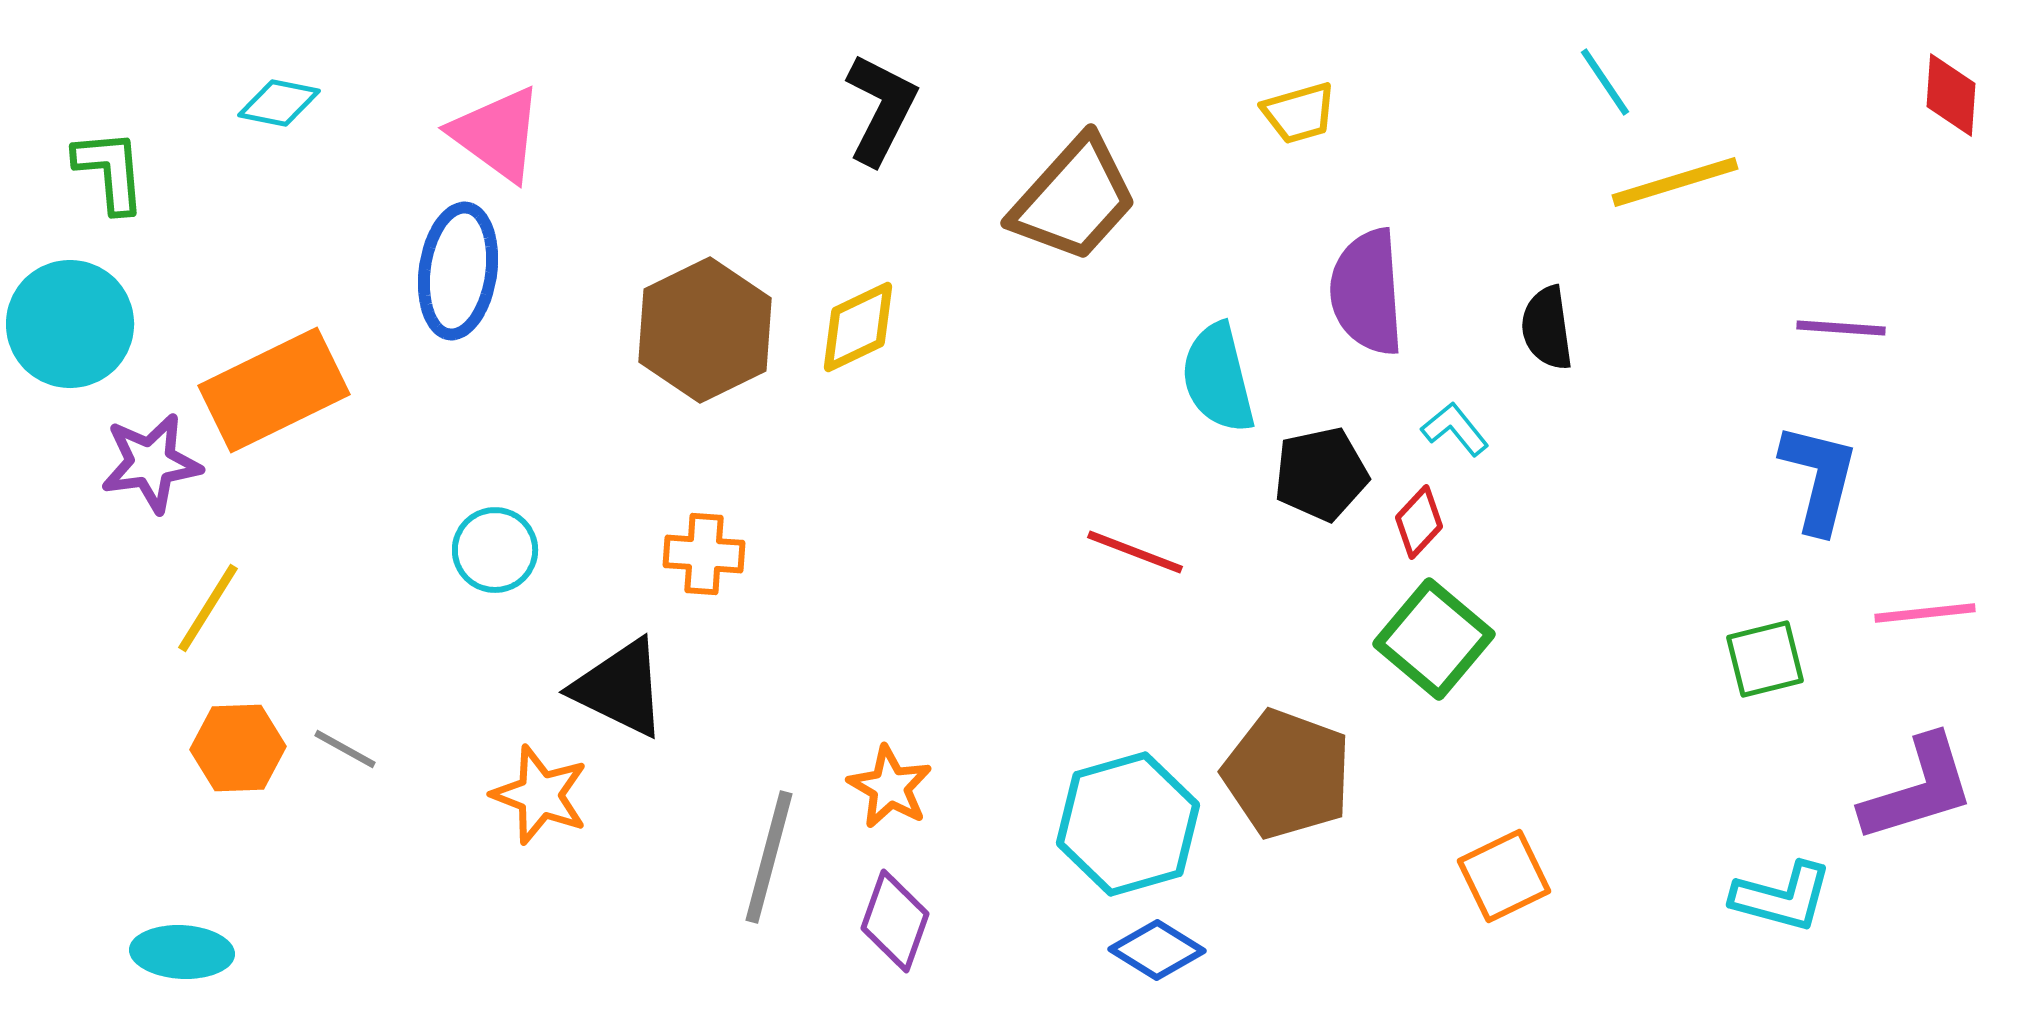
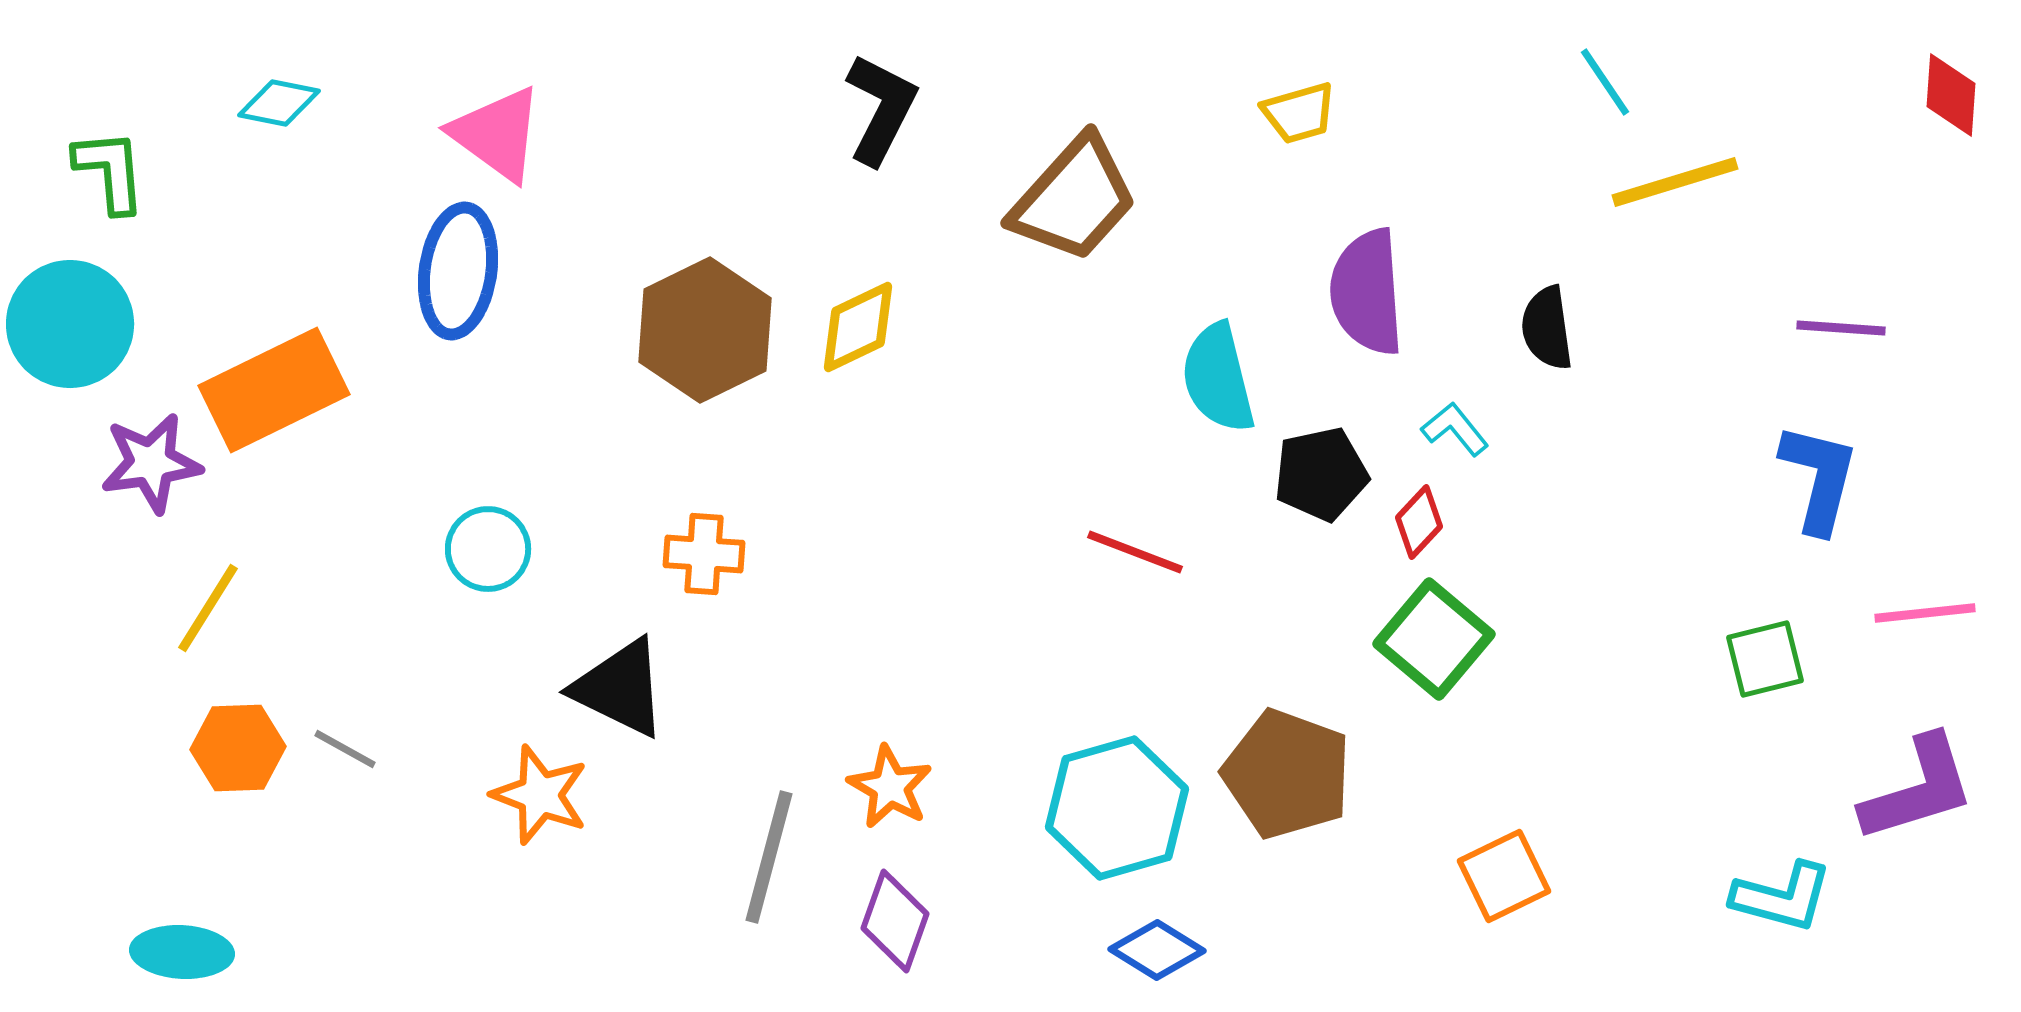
cyan circle at (495, 550): moved 7 px left, 1 px up
cyan hexagon at (1128, 824): moved 11 px left, 16 px up
